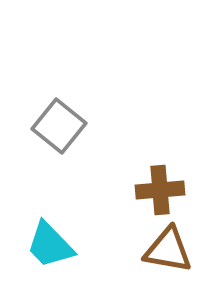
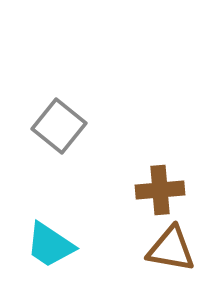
cyan trapezoid: rotated 12 degrees counterclockwise
brown triangle: moved 3 px right, 1 px up
